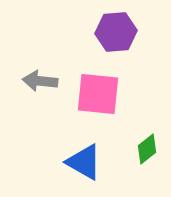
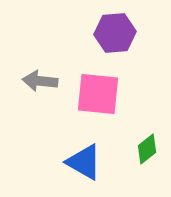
purple hexagon: moved 1 px left, 1 px down
